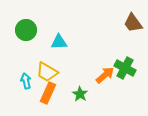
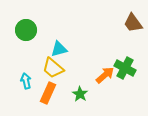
cyan triangle: moved 7 px down; rotated 12 degrees counterclockwise
yellow trapezoid: moved 6 px right, 4 px up; rotated 10 degrees clockwise
